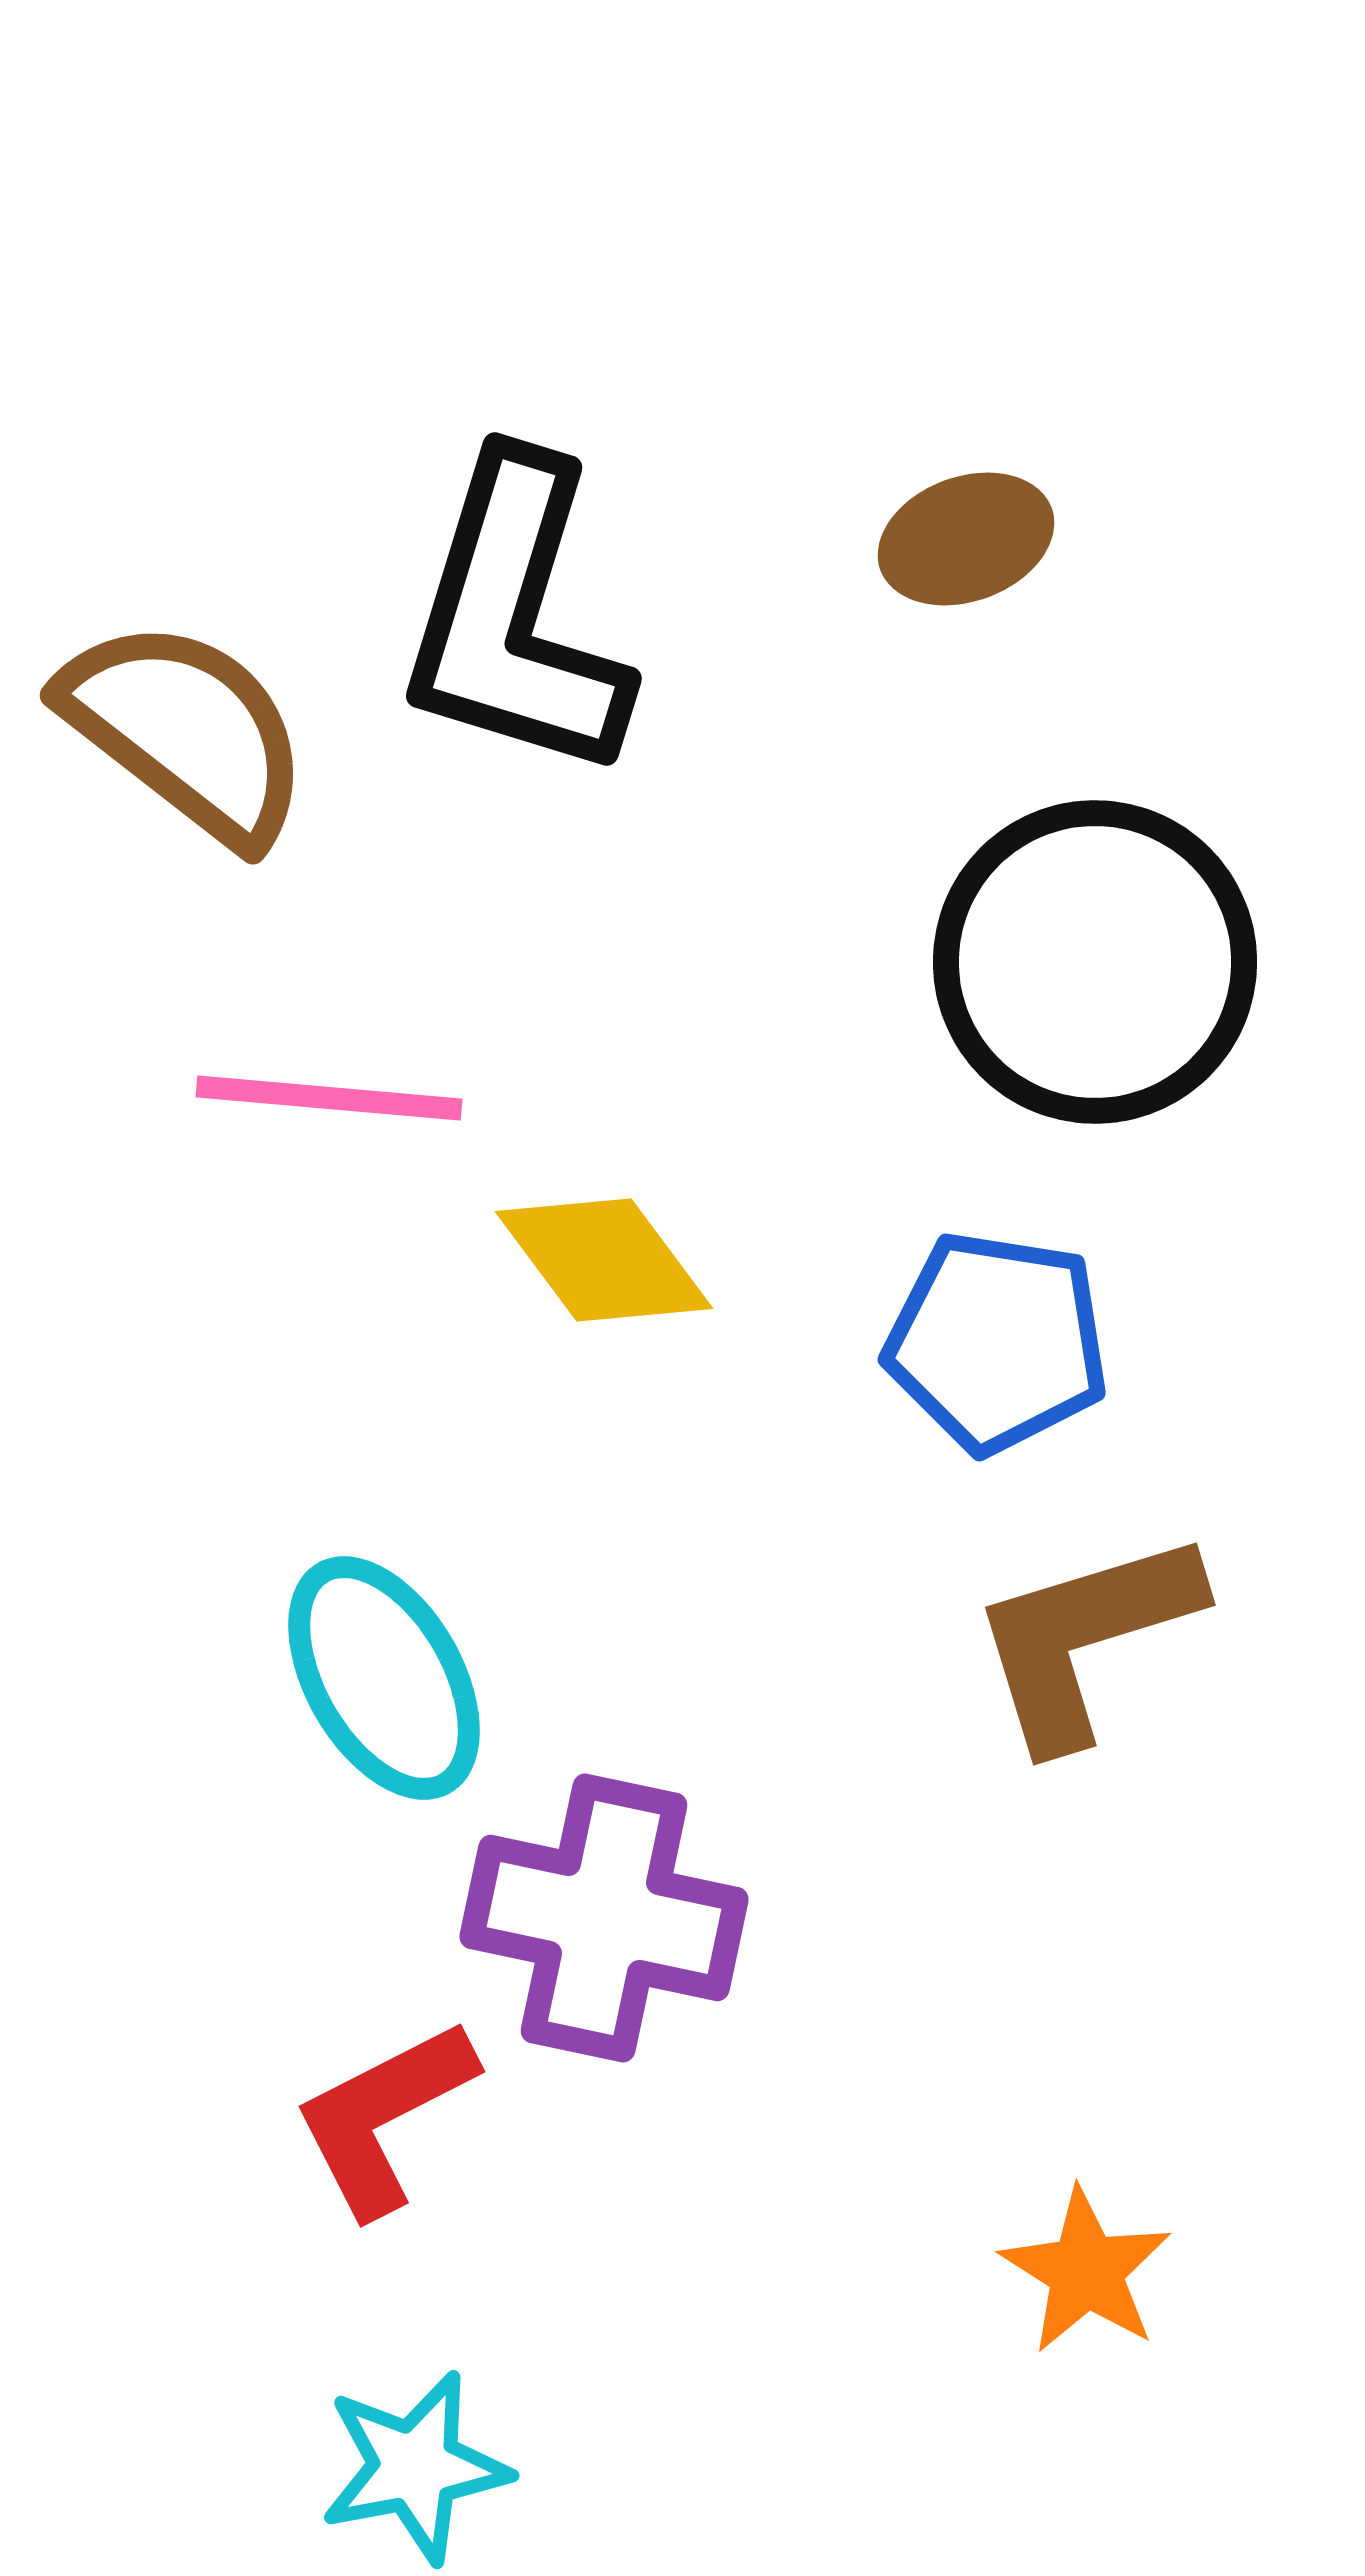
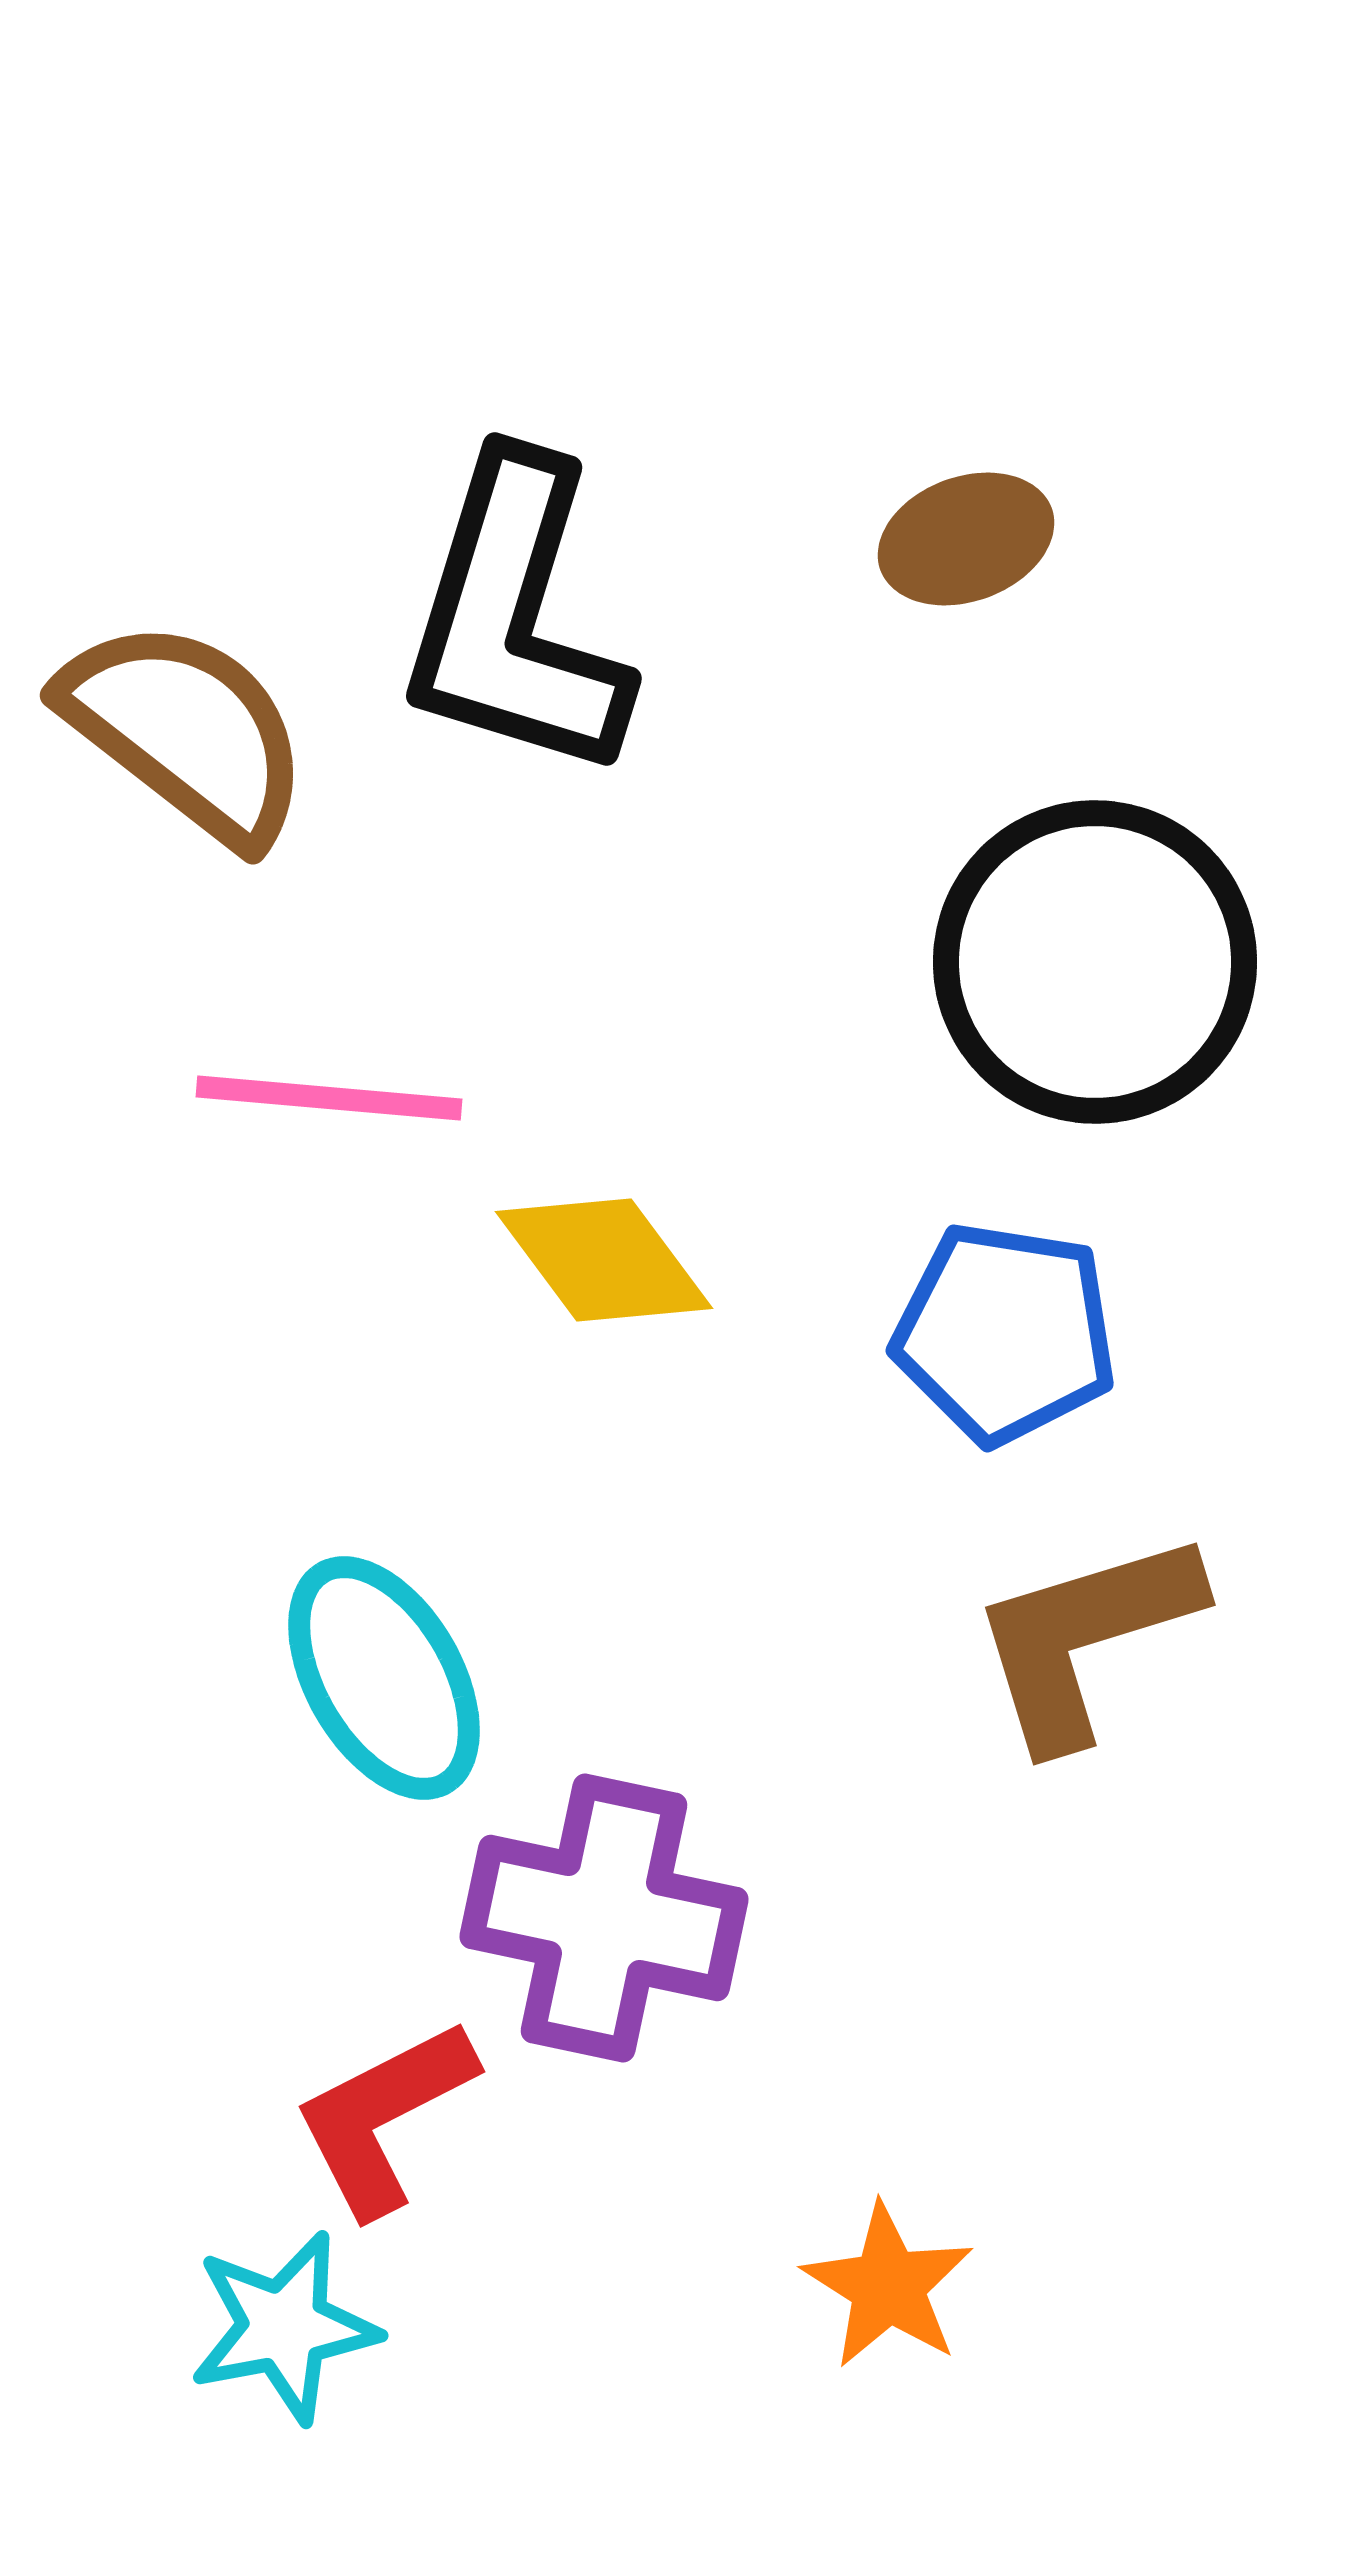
blue pentagon: moved 8 px right, 9 px up
orange star: moved 198 px left, 15 px down
cyan star: moved 131 px left, 140 px up
